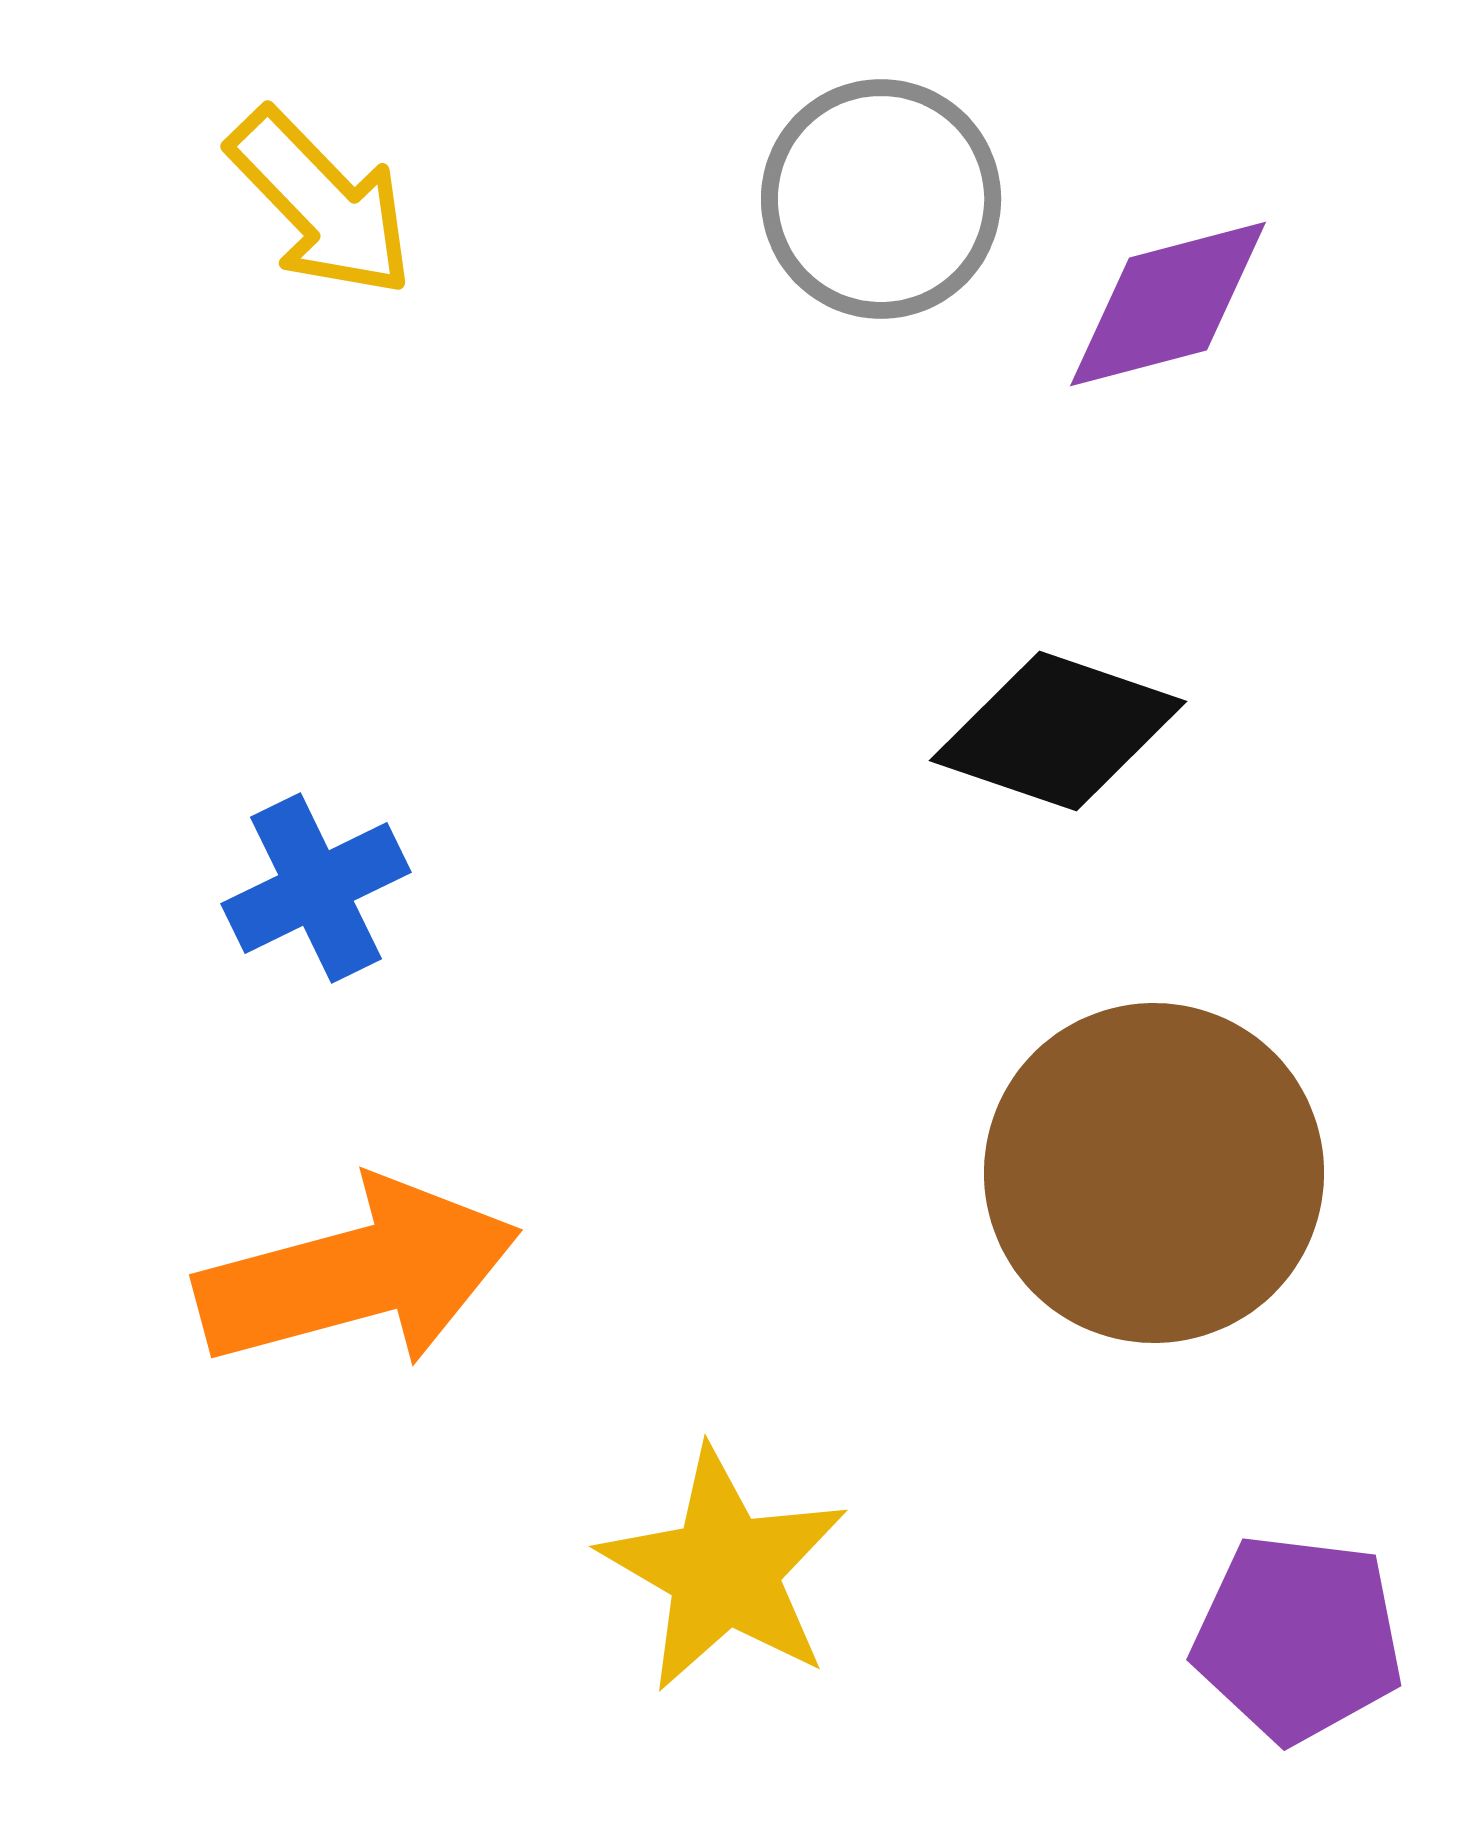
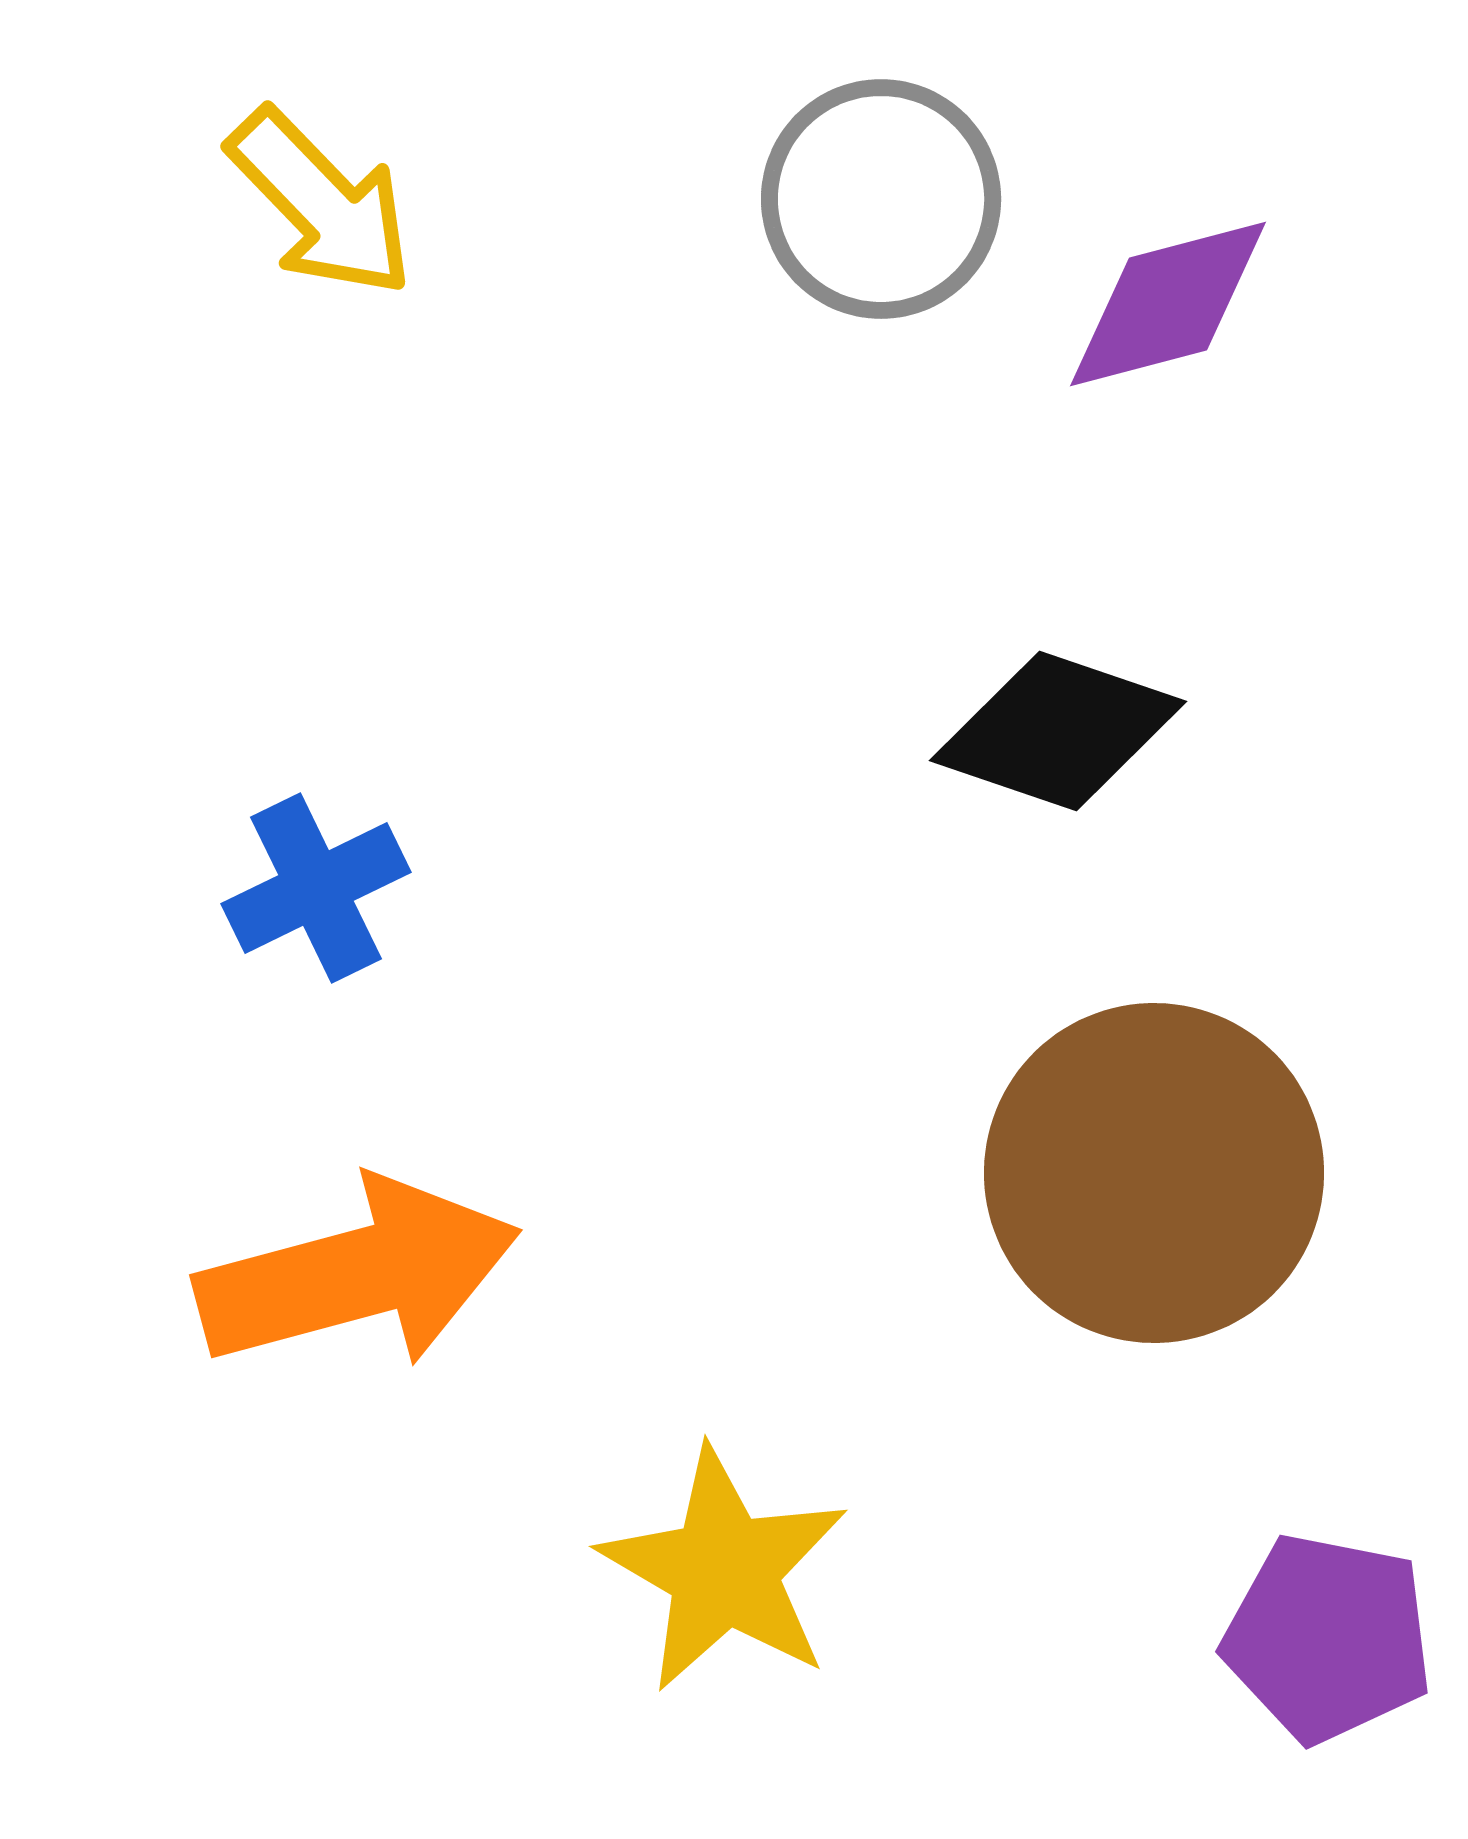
purple pentagon: moved 30 px right; rotated 4 degrees clockwise
